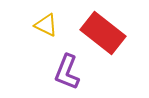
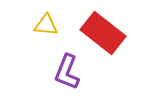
yellow triangle: rotated 20 degrees counterclockwise
